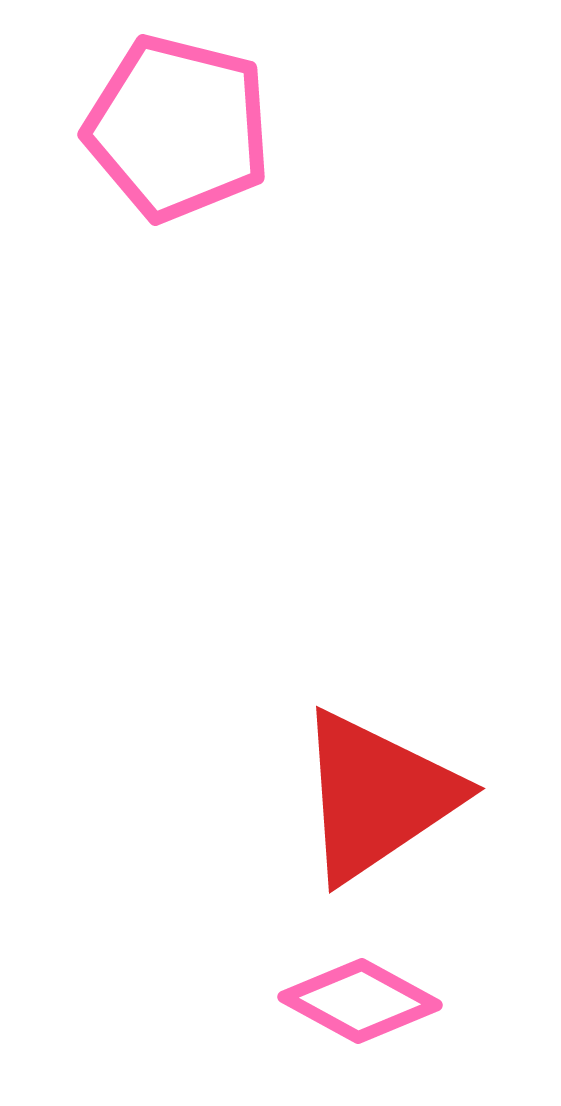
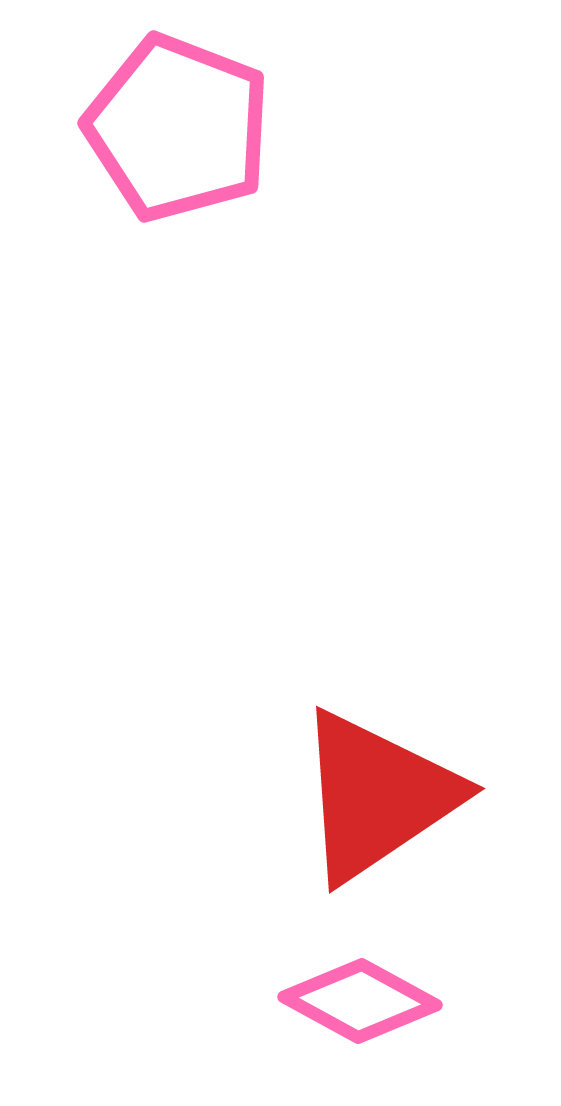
pink pentagon: rotated 7 degrees clockwise
